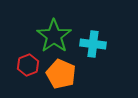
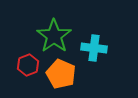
cyan cross: moved 1 px right, 4 px down
